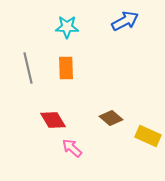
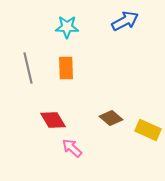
yellow rectangle: moved 6 px up
